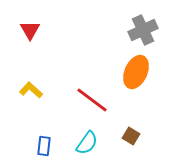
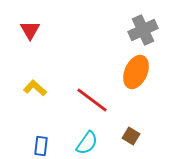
yellow L-shape: moved 4 px right, 2 px up
blue rectangle: moved 3 px left
